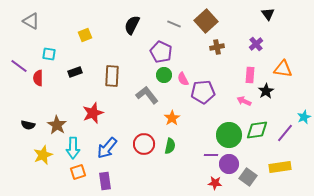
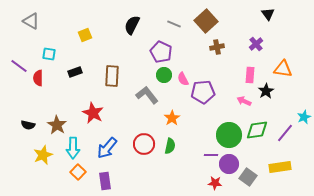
red star at (93, 113): rotated 25 degrees counterclockwise
orange square at (78, 172): rotated 28 degrees counterclockwise
